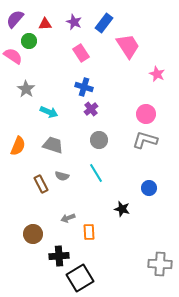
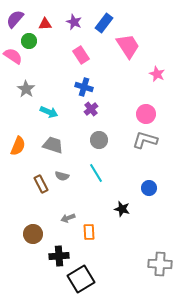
pink rectangle: moved 2 px down
black square: moved 1 px right, 1 px down
